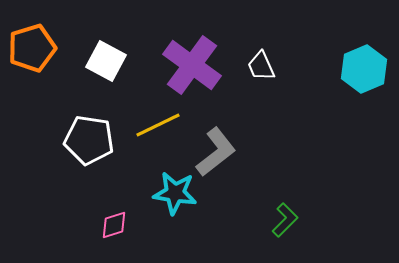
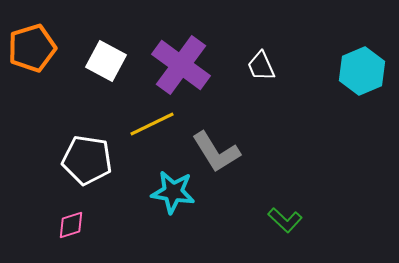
purple cross: moved 11 px left
cyan hexagon: moved 2 px left, 2 px down
yellow line: moved 6 px left, 1 px up
white pentagon: moved 2 px left, 20 px down
gray L-shape: rotated 96 degrees clockwise
cyan star: moved 2 px left, 1 px up
green L-shape: rotated 88 degrees clockwise
pink diamond: moved 43 px left
